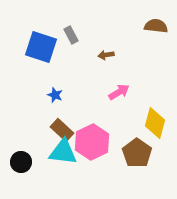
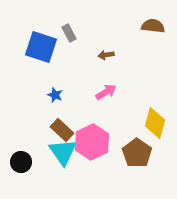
brown semicircle: moved 3 px left
gray rectangle: moved 2 px left, 2 px up
pink arrow: moved 13 px left
cyan triangle: rotated 48 degrees clockwise
